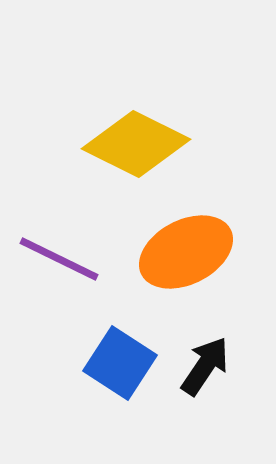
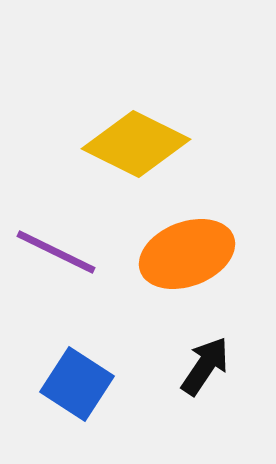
orange ellipse: moved 1 px right, 2 px down; rotated 6 degrees clockwise
purple line: moved 3 px left, 7 px up
blue square: moved 43 px left, 21 px down
